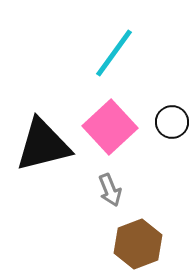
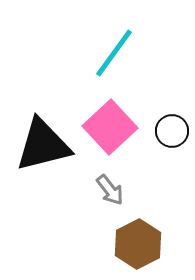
black circle: moved 9 px down
gray arrow: rotated 16 degrees counterclockwise
brown hexagon: rotated 6 degrees counterclockwise
